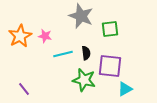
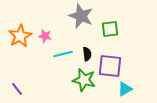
black semicircle: moved 1 px right, 1 px down
purple line: moved 7 px left
